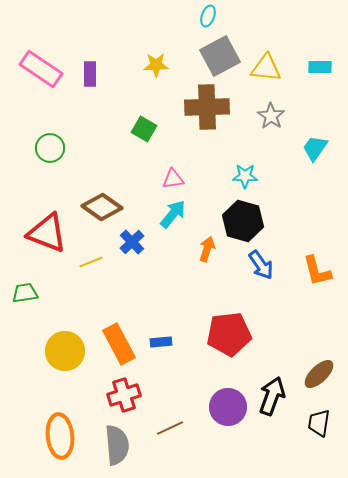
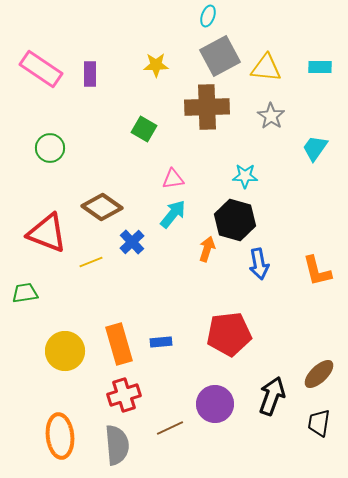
black hexagon: moved 8 px left, 1 px up
blue arrow: moved 2 px left, 1 px up; rotated 24 degrees clockwise
orange rectangle: rotated 12 degrees clockwise
purple circle: moved 13 px left, 3 px up
